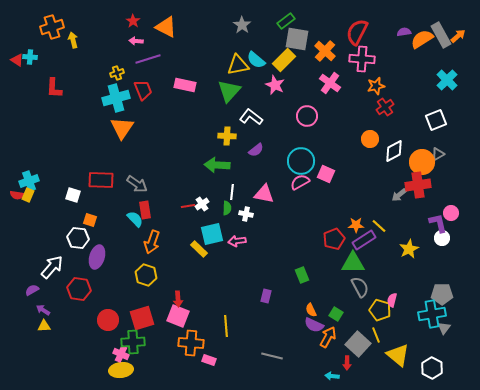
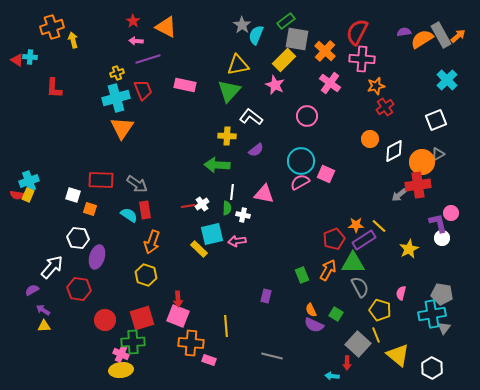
cyan semicircle at (256, 60): moved 25 px up; rotated 72 degrees clockwise
white cross at (246, 214): moved 3 px left, 1 px down
cyan semicircle at (135, 219): moved 6 px left, 4 px up; rotated 12 degrees counterclockwise
orange square at (90, 220): moved 11 px up
gray pentagon at (442, 294): rotated 10 degrees clockwise
pink semicircle at (392, 300): moved 9 px right, 7 px up
red circle at (108, 320): moved 3 px left
orange arrow at (328, 337): moved 67 px up
